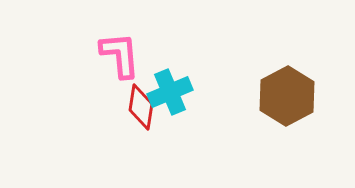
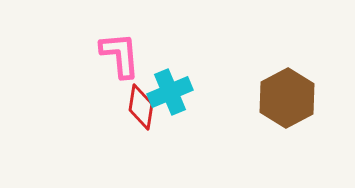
brown hexagon: moved 2 px down
